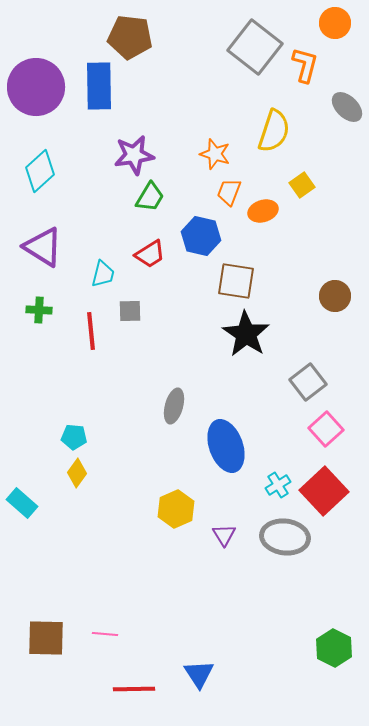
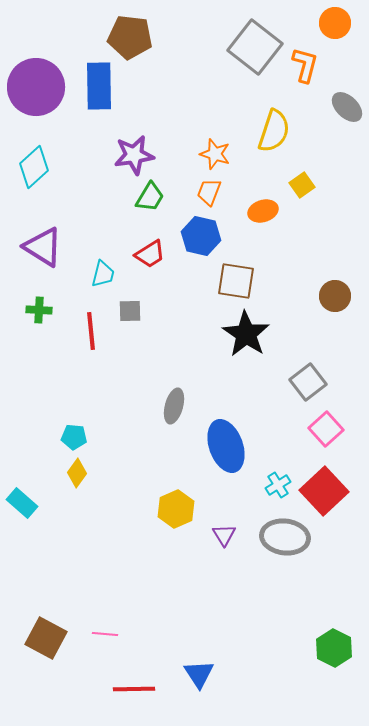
cyan diamond at (40, 171): moved 6 px left, 4 px up
orange trapezoid at (229, 192): moved 20 px left
brown square at (46, 638): rotated 27 degrees clockwise
